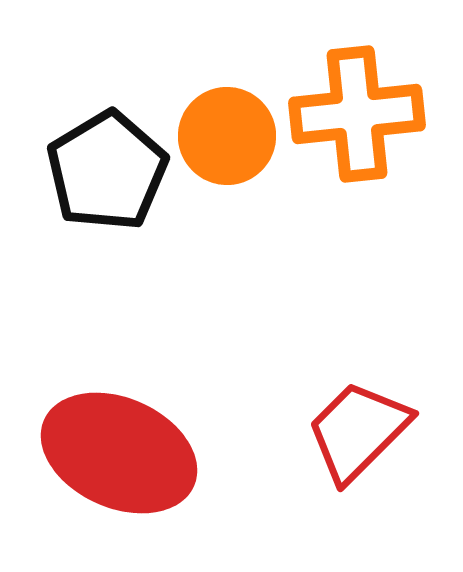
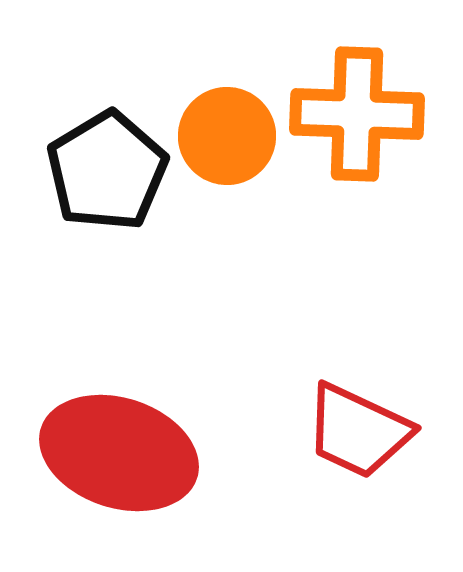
orange cross: rotated 8 degrees clockwise
red trapezoid: rotated 110 degrees counterclockwise
red ellipse: rotated 6 degrees counterclockwise
